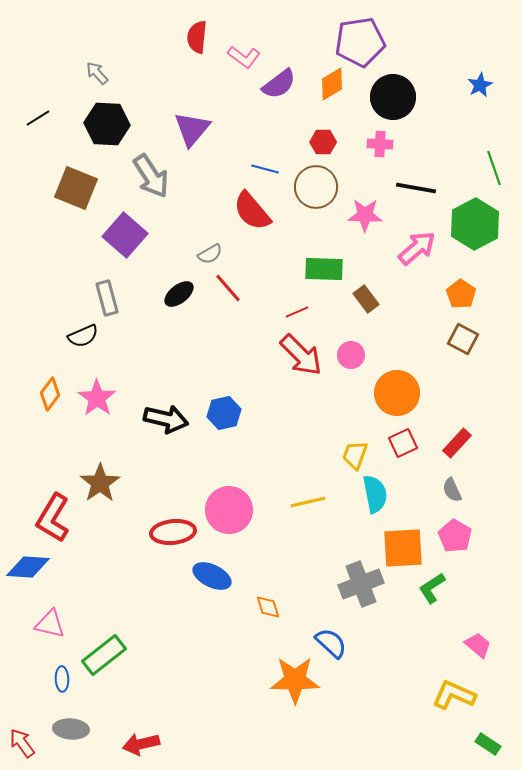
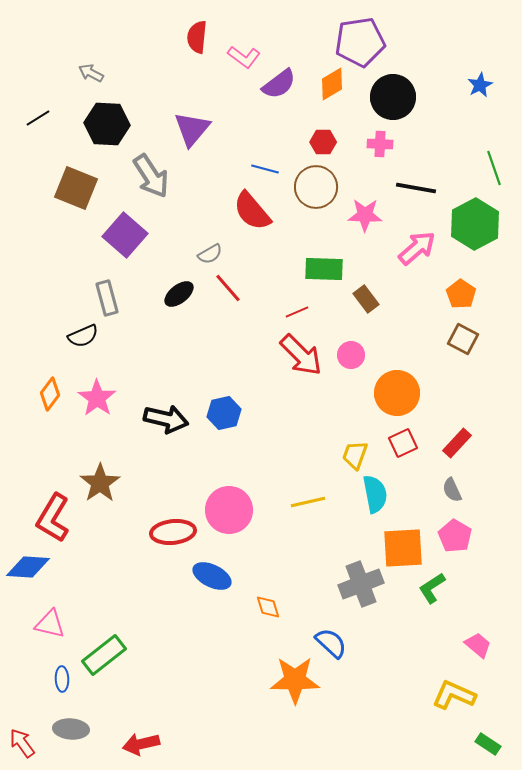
gray arrow at (97, 73): moved 6 px left; rotated 20 degrees counterclockwise
